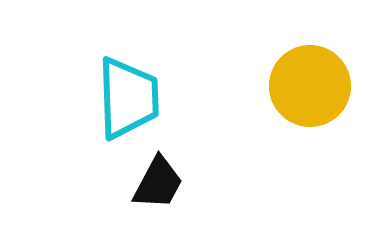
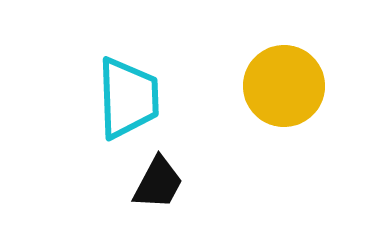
yellow circle: moved 26 px left
